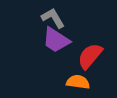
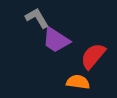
gray L-shape: moved 16 px left
red semicircle: moved 3 px right
